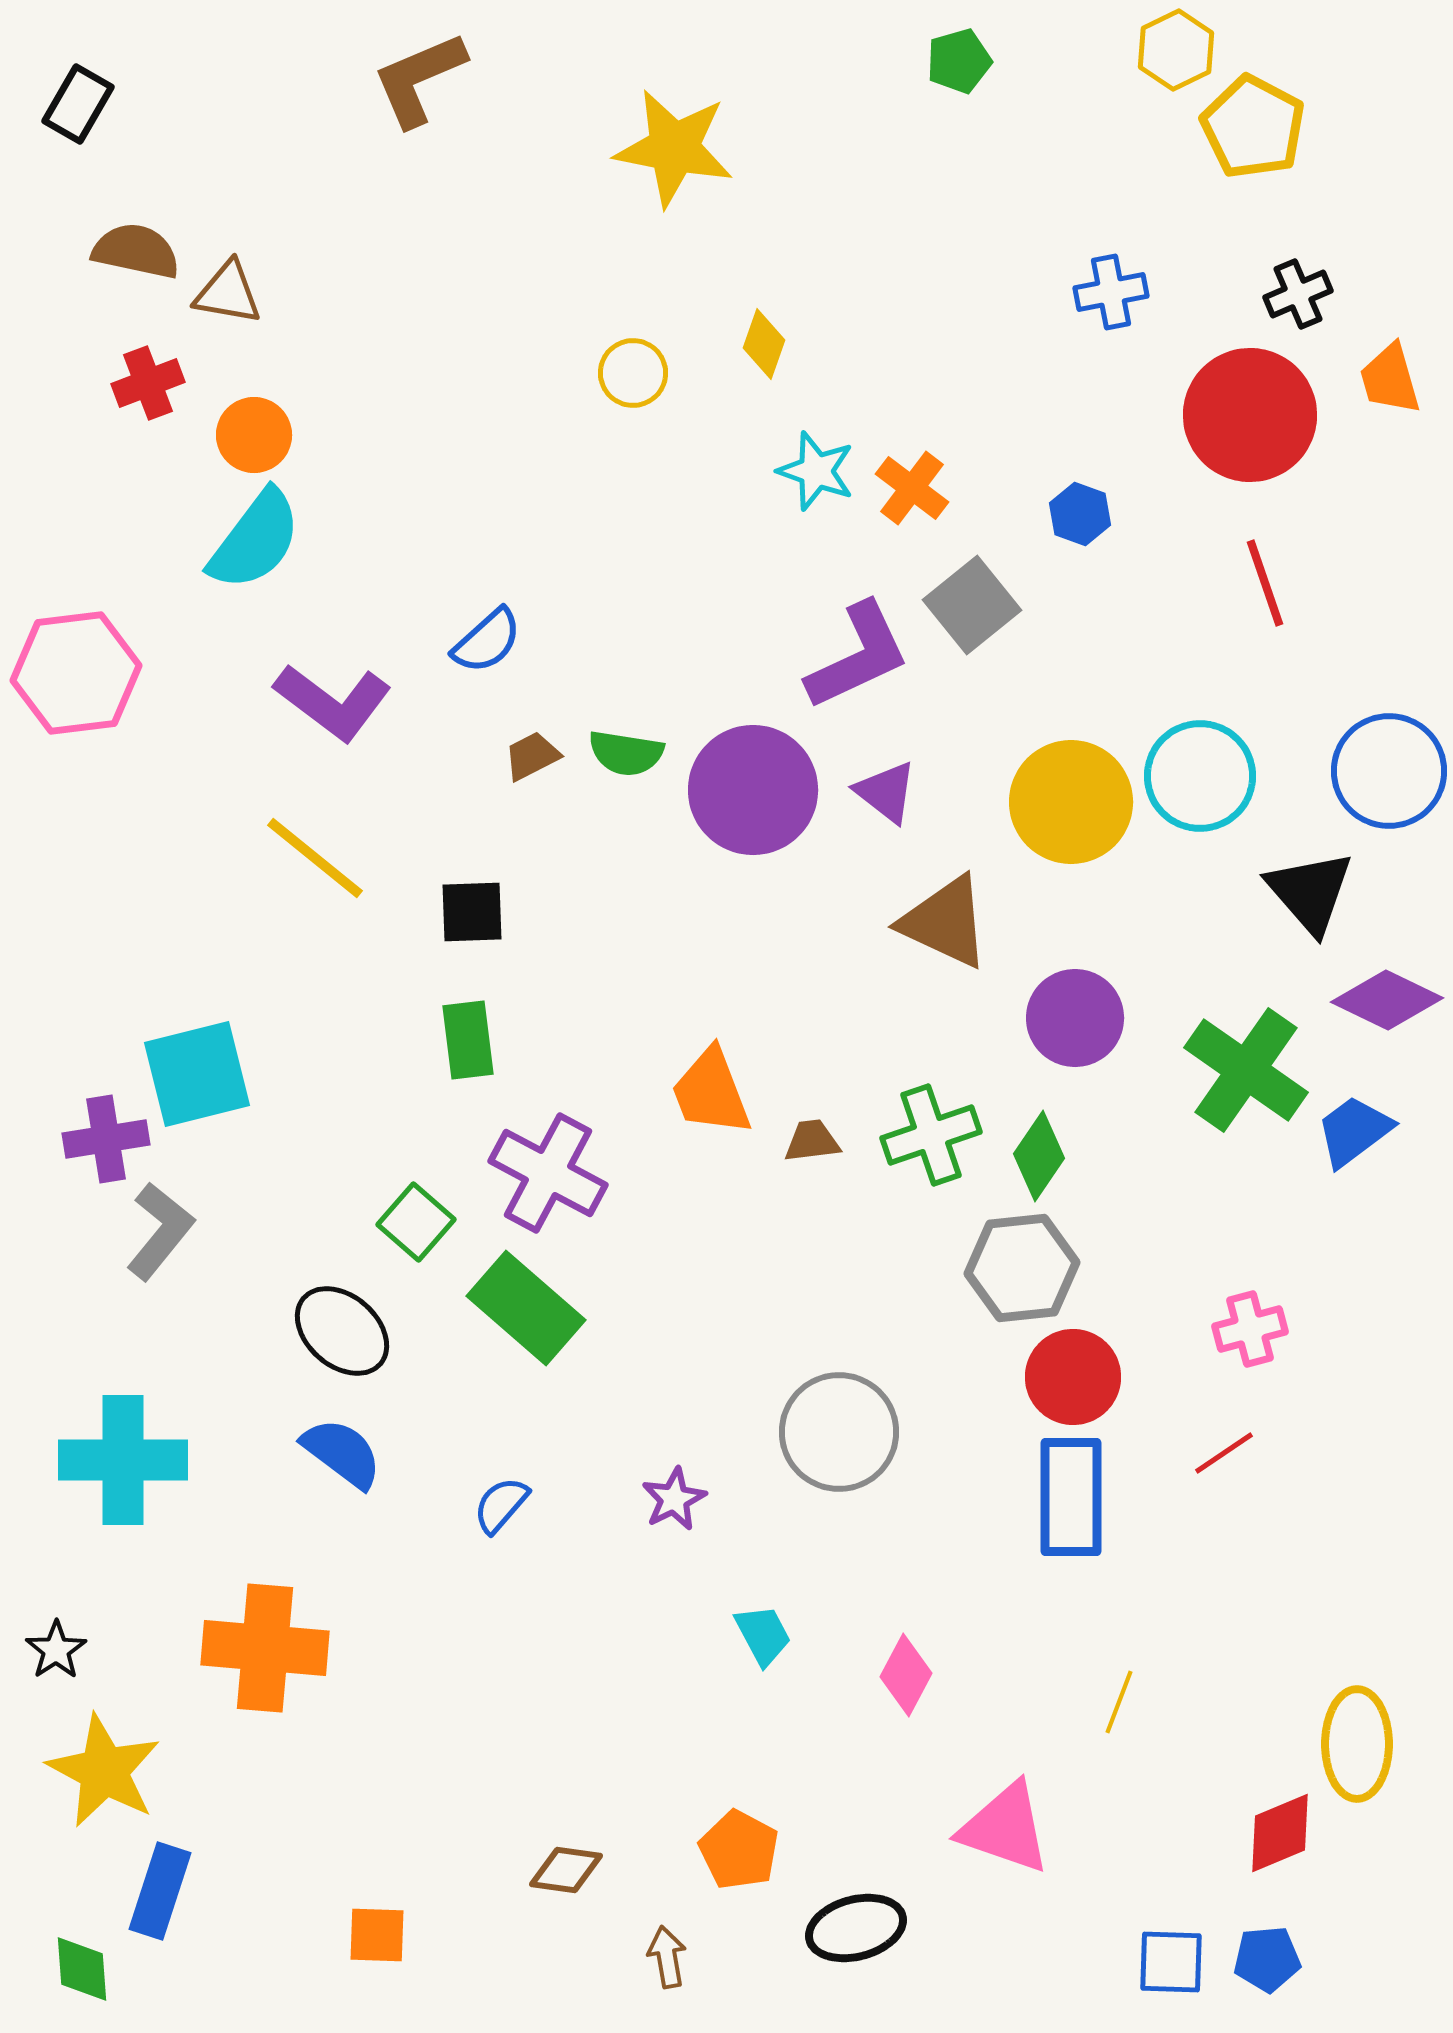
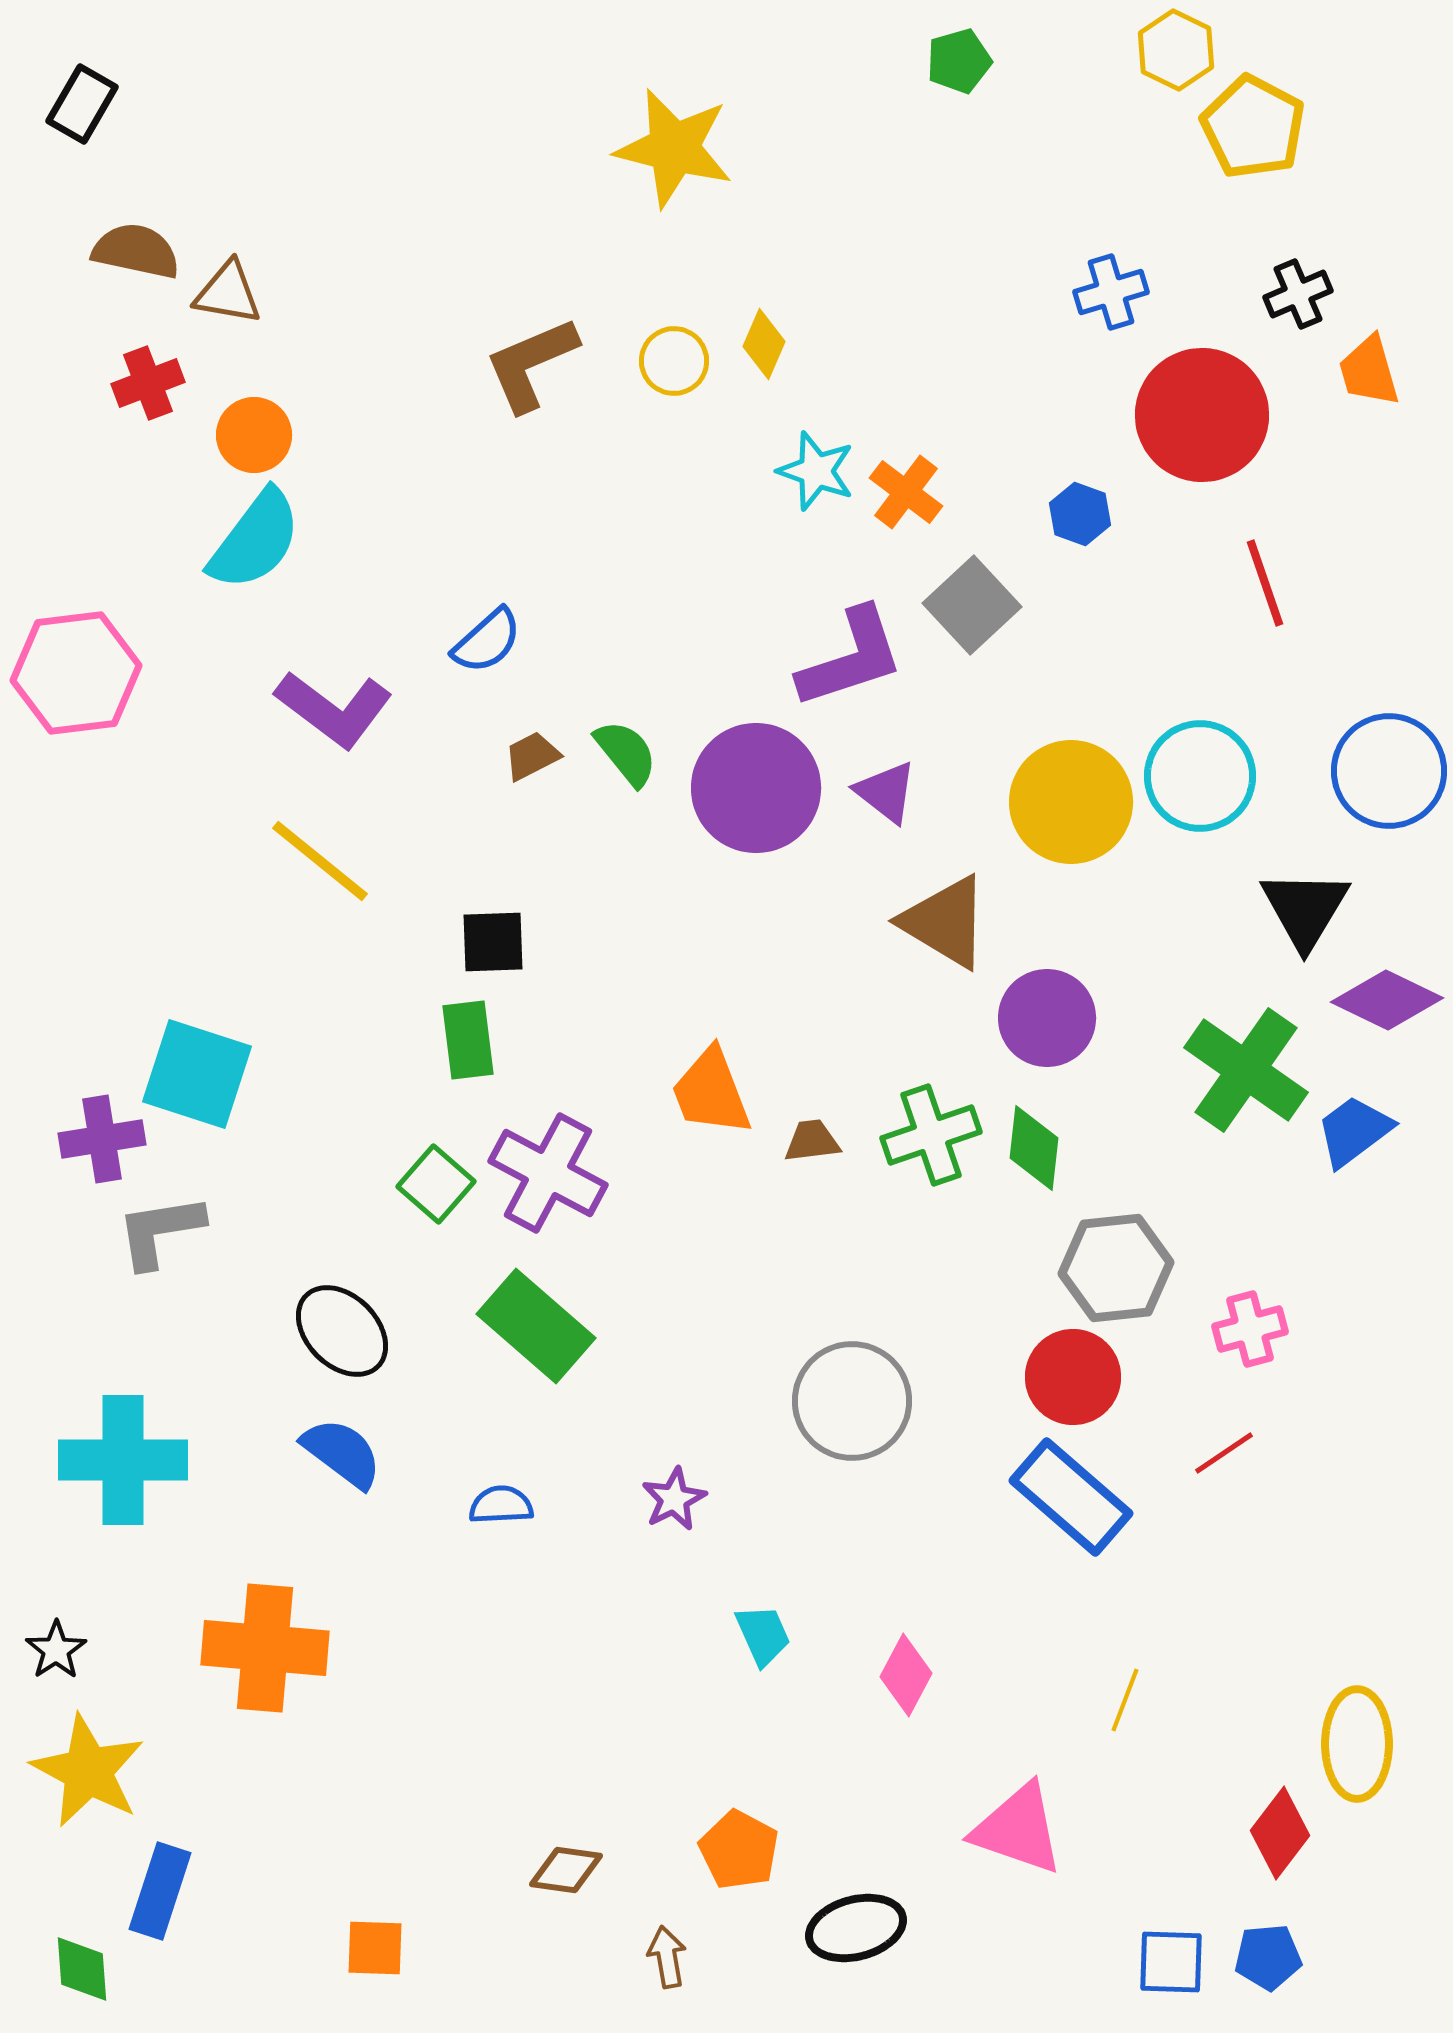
yellow hexagon at (1176, 50): rotated 8 degrees counterclockwise
brown L-shape at (419, 79): moved 112 px right, 285 px down
black rectangle at (78, 104): moved 4 px right
yellow star at (674, 148): rotated 3 degrees clockwise
blue cross at (1111, 292): rotated 6 degrees counterclockwise
yellow diamond at (764, 344): rotated 4 degrees clockwise
yellow circle at (633, 373): moved 41 px right, 12 px up
orange trapezoid at (1390, 379): moved 21 px left, 8 px up
red circle at (1250, 415): moved 48 px left
orange cross at (912, 488): moved 6 px left, 4 px down
gray square at (972, 605): rotated 4 degrees counterclockwise
purple L-shape at (858, 656): moved 7 px left, 2 px down; rotated 7 degrees clockwise
purple L-shape at (333, 702): moved 1 px right, 7 px down
green semicircle at (626, 753): rotated 138 degrees counterclockwise
purple circle at (753, 790): moved 3 px right, 2 px up
yellow line at (315, 858): moved 5 px right, 3 px down
black triangle at (1310, 892): moved 5 px left, 17 px down; rotated 12 degrees clockwise
black square at (472, 912): moved 21 px right, 30 px down
brown triangle at (945, 922): rotated 6 degrees clockwise
purple circle at (1075, 1018): moved 28 px left
cyan square at (197, 1074): rotated 32 degrees clockwise
purple cross at (106, 1139): moved 4 px left
green diamond at (1039, 1156): moved 5 px left, 8 px up; rotated 28 degrees counterclockwise
green square at (416, 1222): moved 20 px right, 38 px up
gray L-shape at (160, 1231): rotated 138 degrees counterclockwise
gray hexagon at (1022, 1268): moved 94 px right
green rectangle at (526, 1308): moved 10 px right, 18 px down
black ellipse at (342, 1331): rotated 4 degrees clockwise
gray circle at (839, 1432): moved 13 px right, 31 px up
blue rectangle at (1071, 1497): rotated 49 degrees counterclockwise
blue semicircle at (501, 1505): rotated 46 degrees clockwise
cyan trapezoid at (763, 1635): rotated 4 degrees clockwise
yellow line at (1119, 1702): moved 6 px right, 2 px up
yellow star at (104, 1771): moved 16 px left
pink triangle at (1005, 1828): moved 13 px right, 1 px down
red diamond at (1280, 1833): rotated 30 degrees counterclockwise
orange square at (377, 1935): moved 2 px left, 13 px down
blue pentagon at (1267, 1959): moved 1 px right, 2 px up
